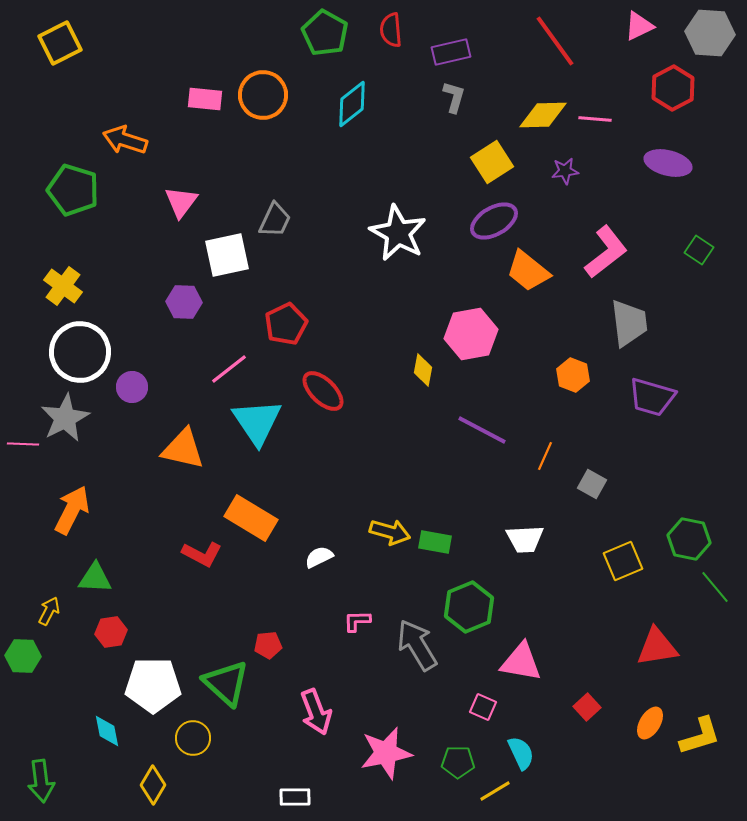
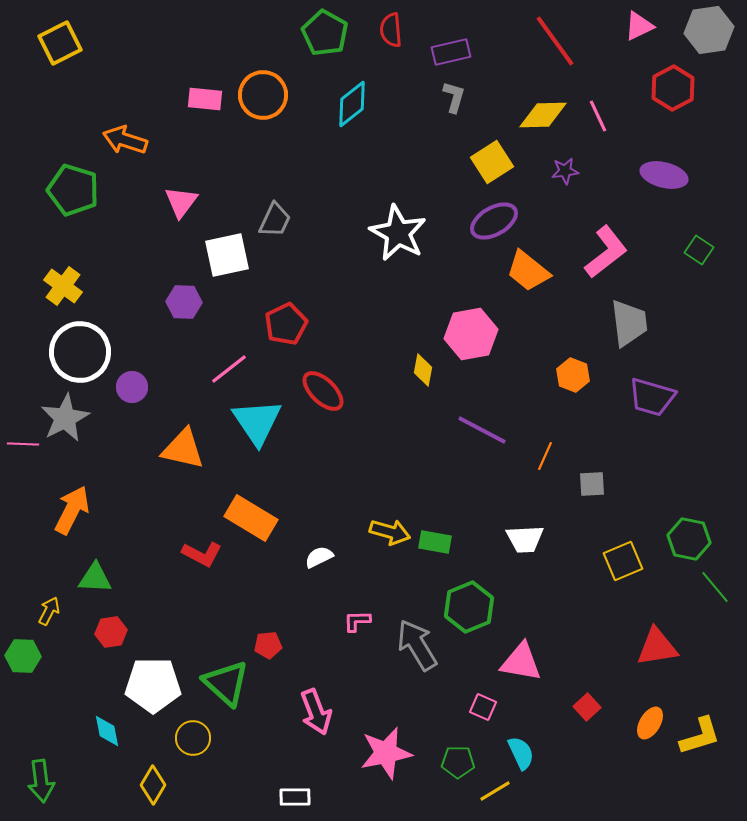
gray hexagon at (710, 33): moved 1 px left, 3 px up; rotated 12 degrees counterclockwise
pink line at (595, 119): moved 3 px right, 3 px up; rotated 60 degrees clockwise
purple ellipse at (668, 163): moved 4 px left, 12 px down
gray square at (592, 484): rotated 32 degrees counterclockwise
